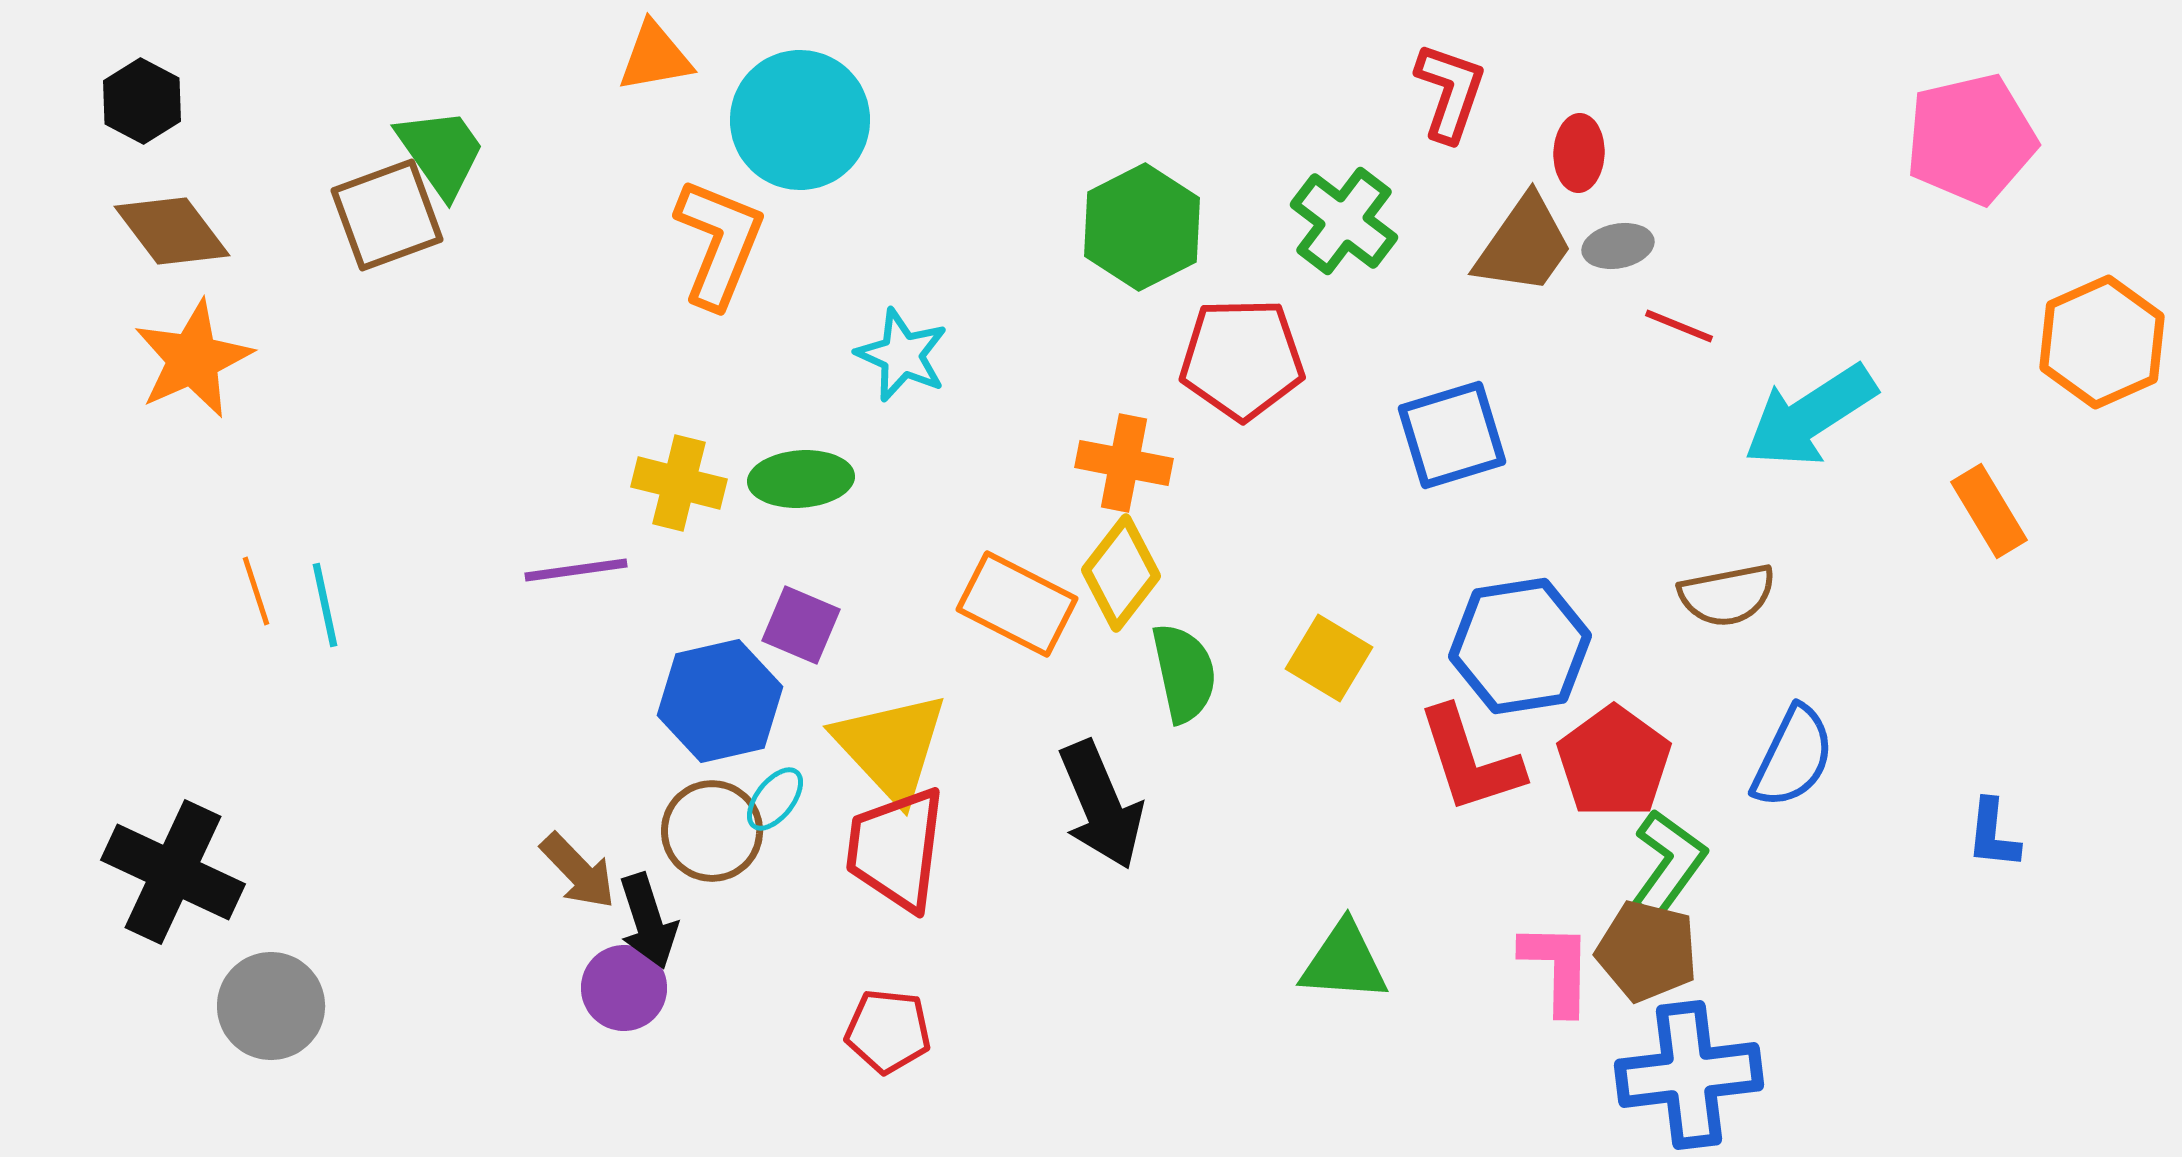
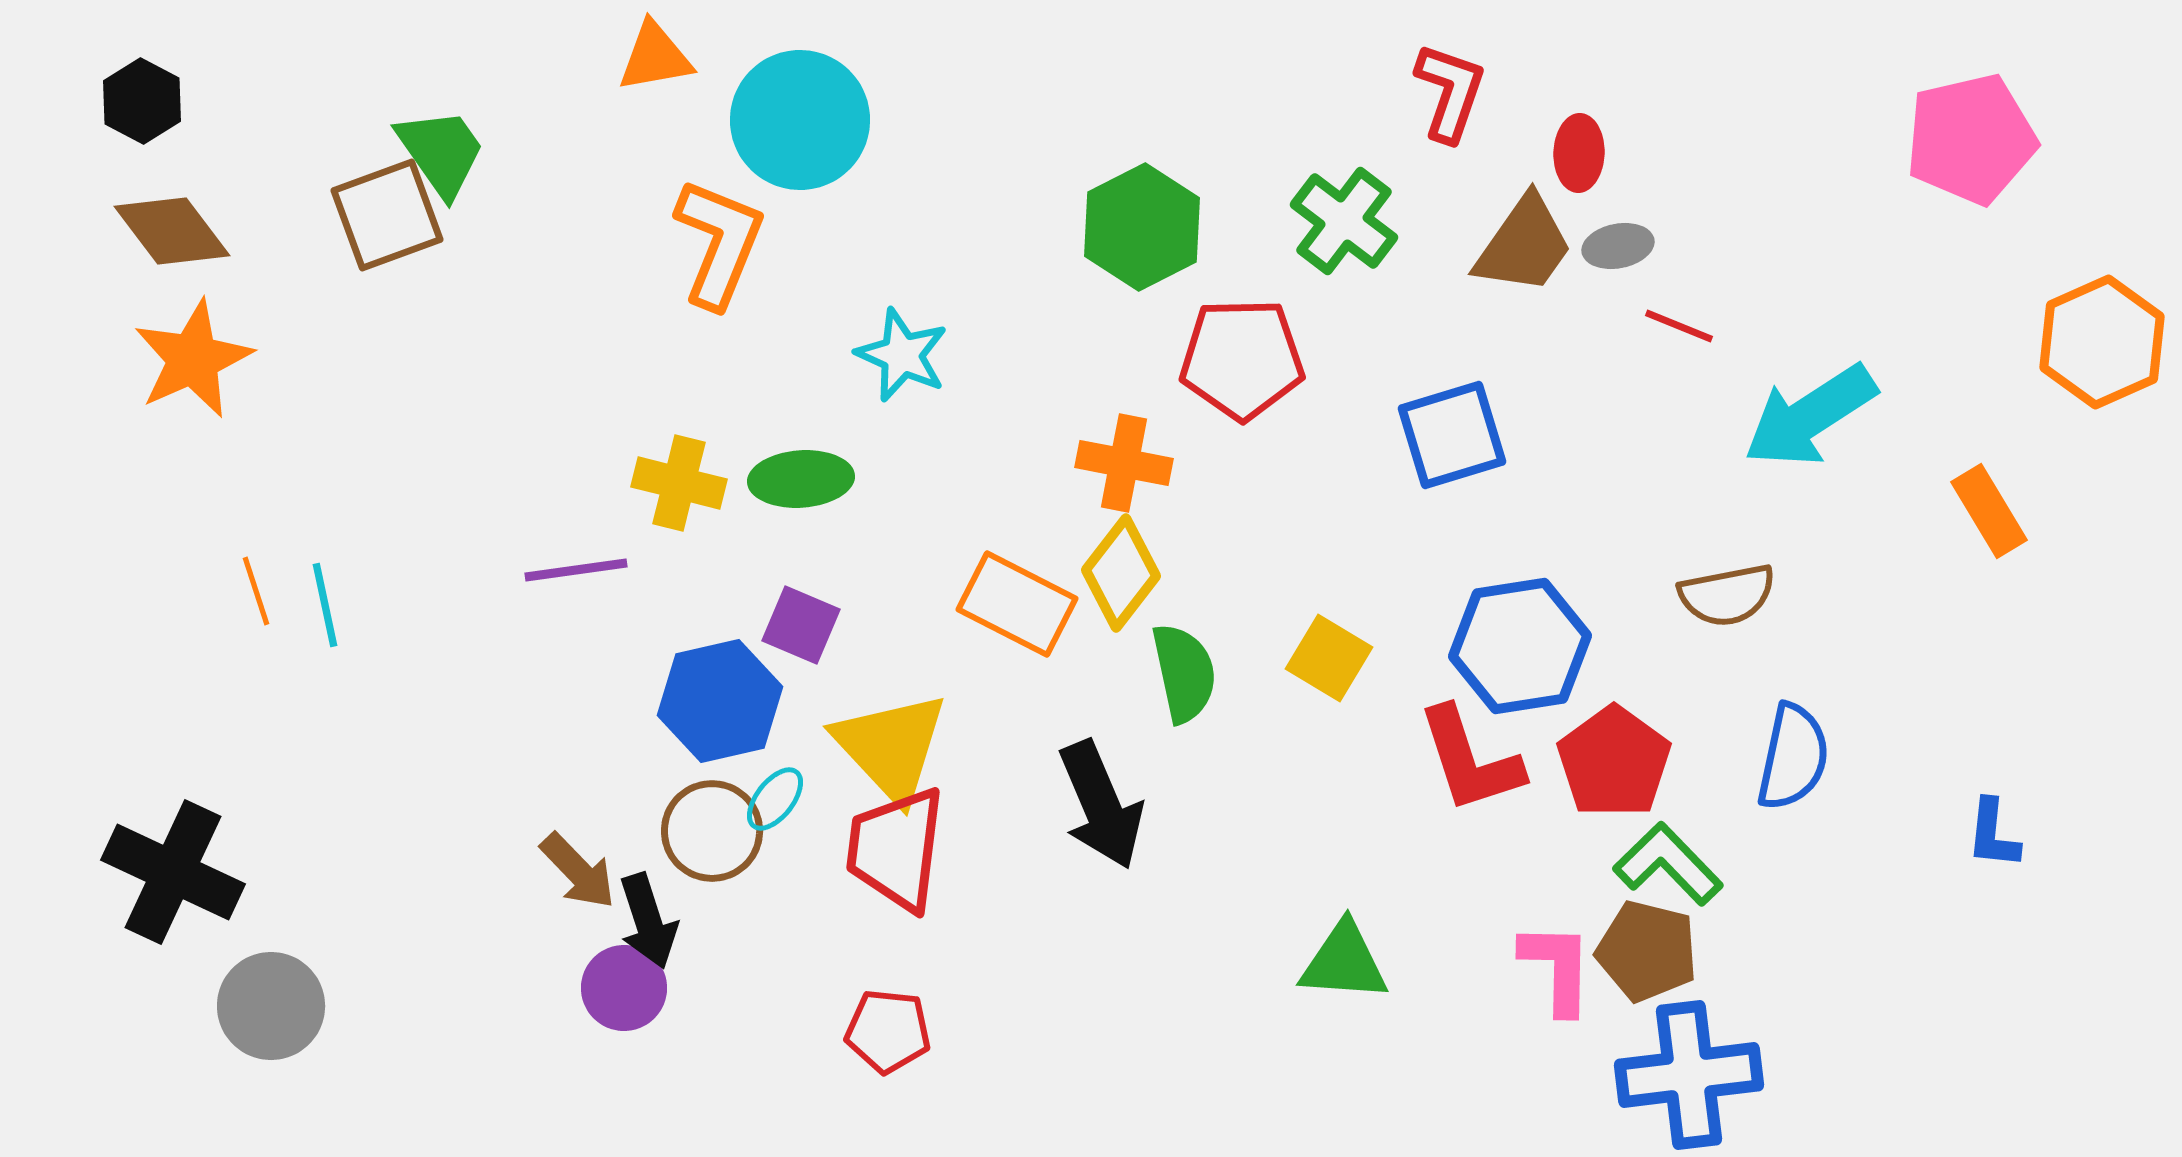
blue semicircle at (1793, 757): rotated 14 degrees counterclockwise
green L-shape at (1668, 864): rotated 80 degrees counterclockwise
